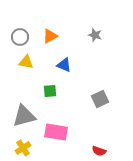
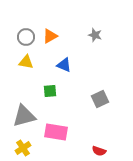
gray circle: moved 6 px right
